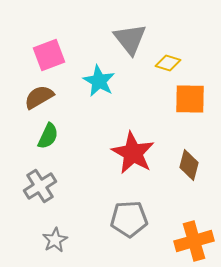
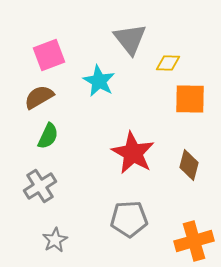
yellow diamond: rotated 15 degrees counterclockwise
